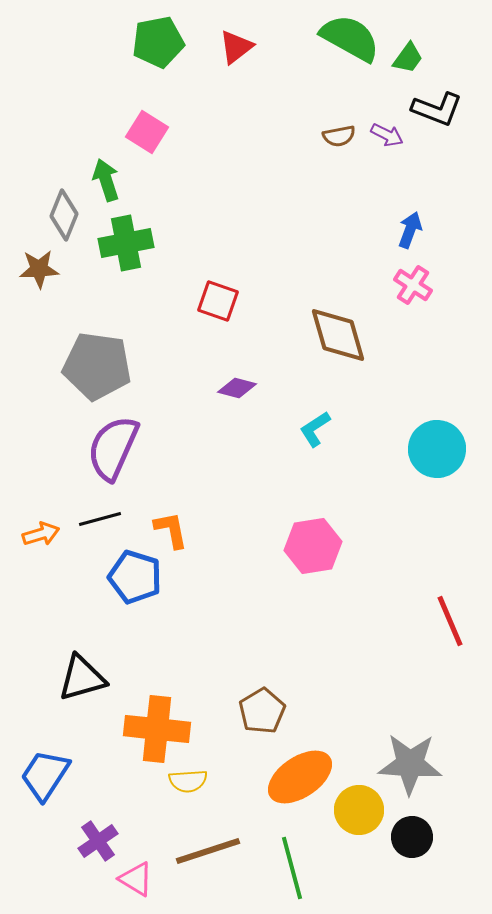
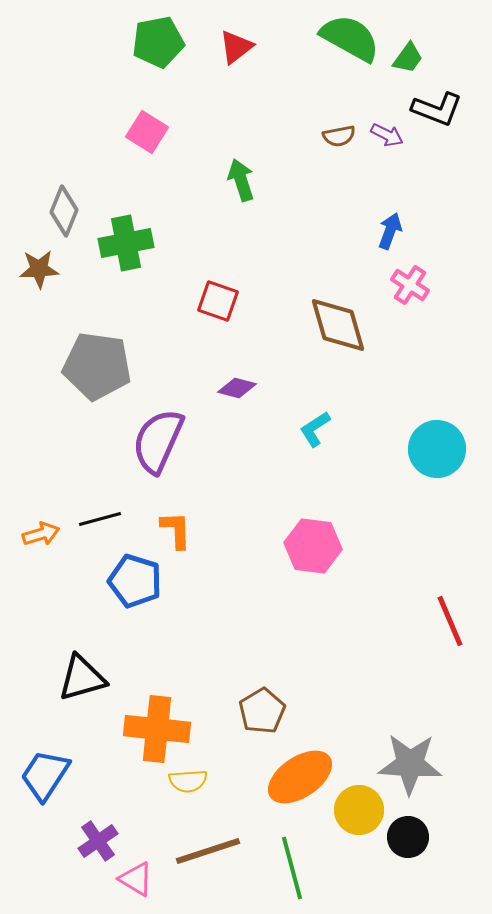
green arrow: moved 135 px right
gray diamond: moved 4 px up
blue arrow: moved 20 px left, 1 px down
pink cross: moved 3 px left
brown diamond: moved 10 px up
purple semicircle: moved 45 px right, 7 px up
orange L-shape: moved 5 px right; rotated 9 degrees clockwise
pink hexagon: rotated 16 degrees clockwise
blue pentagon: moved 4 px down
black circle: moved 4 px left
